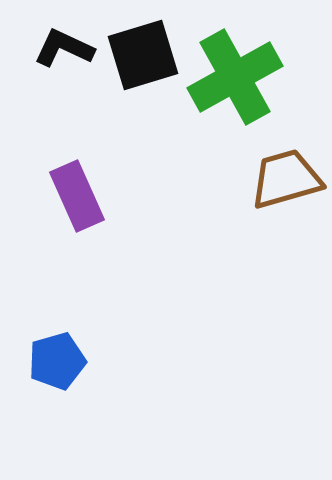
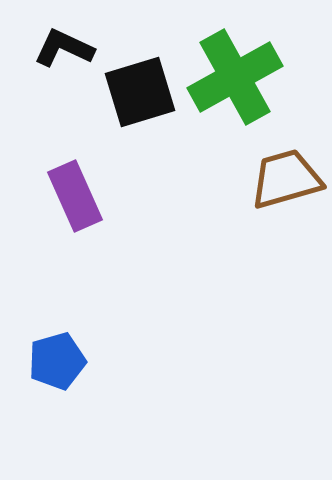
black square: moved 3 px left, 37 px down
purple rectangle: moved 2 px left
